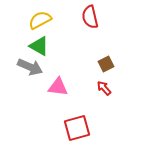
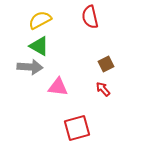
gray arrow: rotated 20 degrees counterclockwise
red arrow: moved 1 px left, 1 px down
